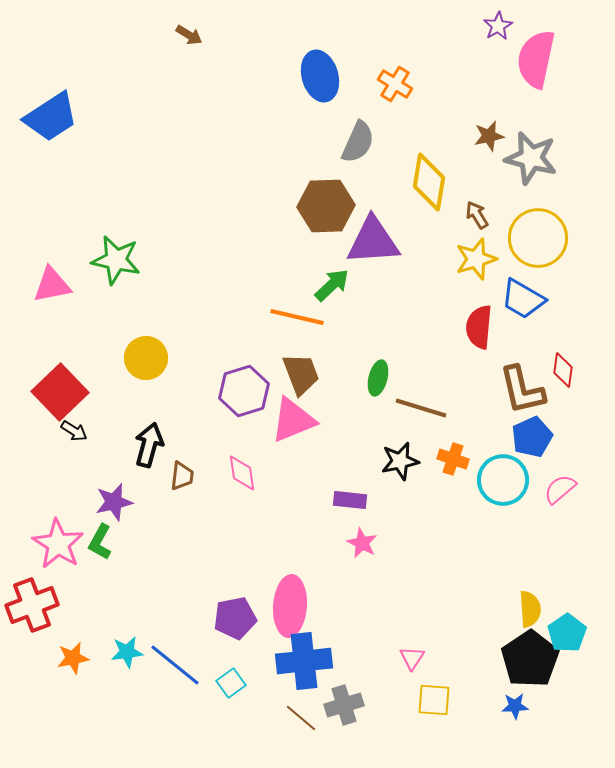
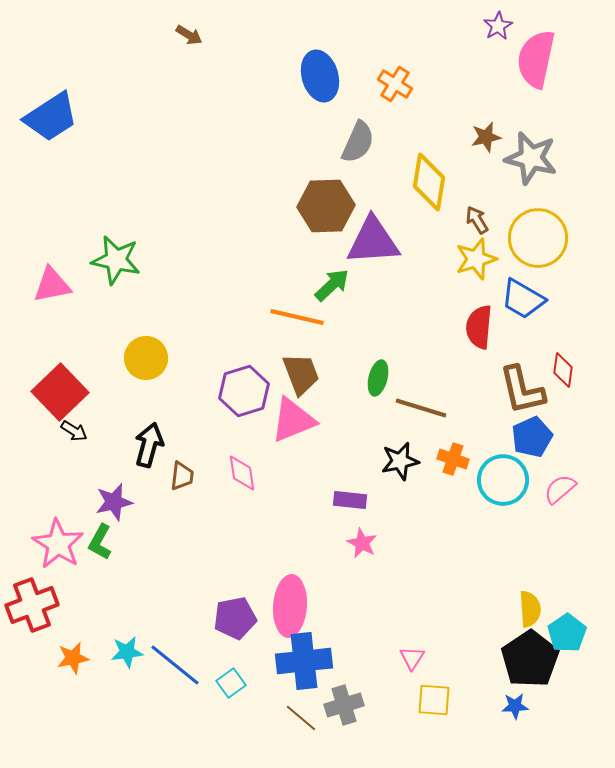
brown star at (489, 136): moved 3 px left, 1 px down
brown arrow at (477, 215): moved 5 px down
